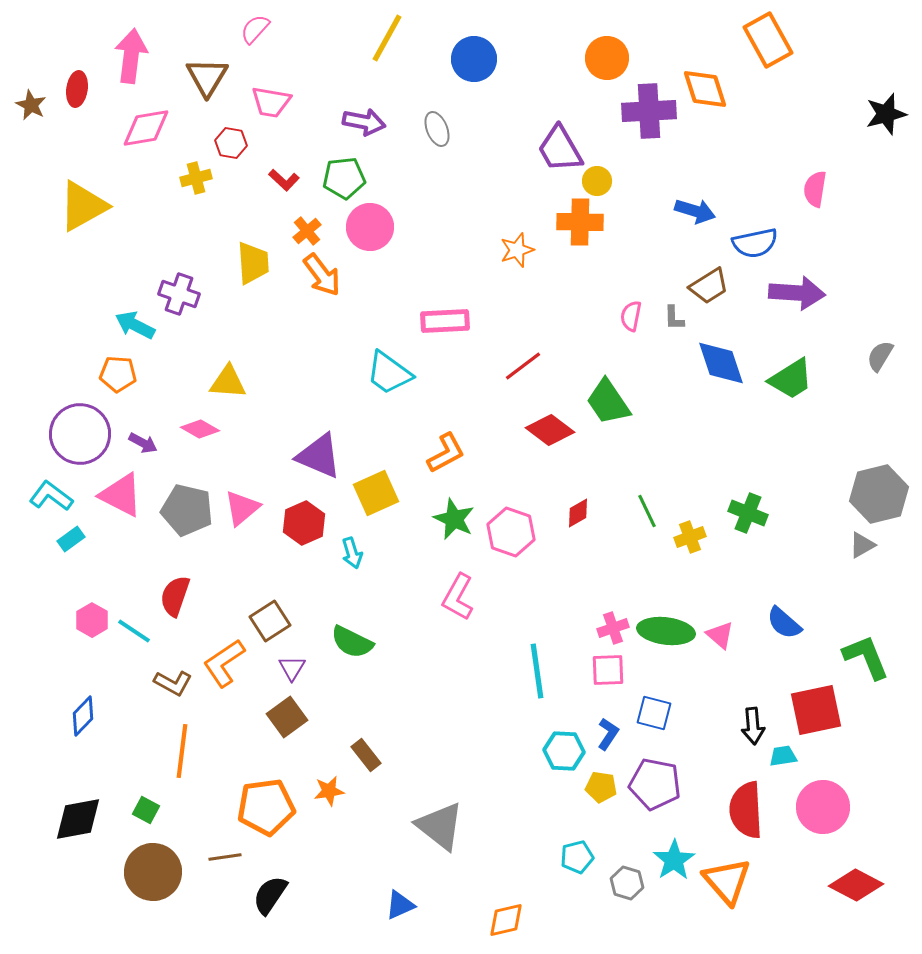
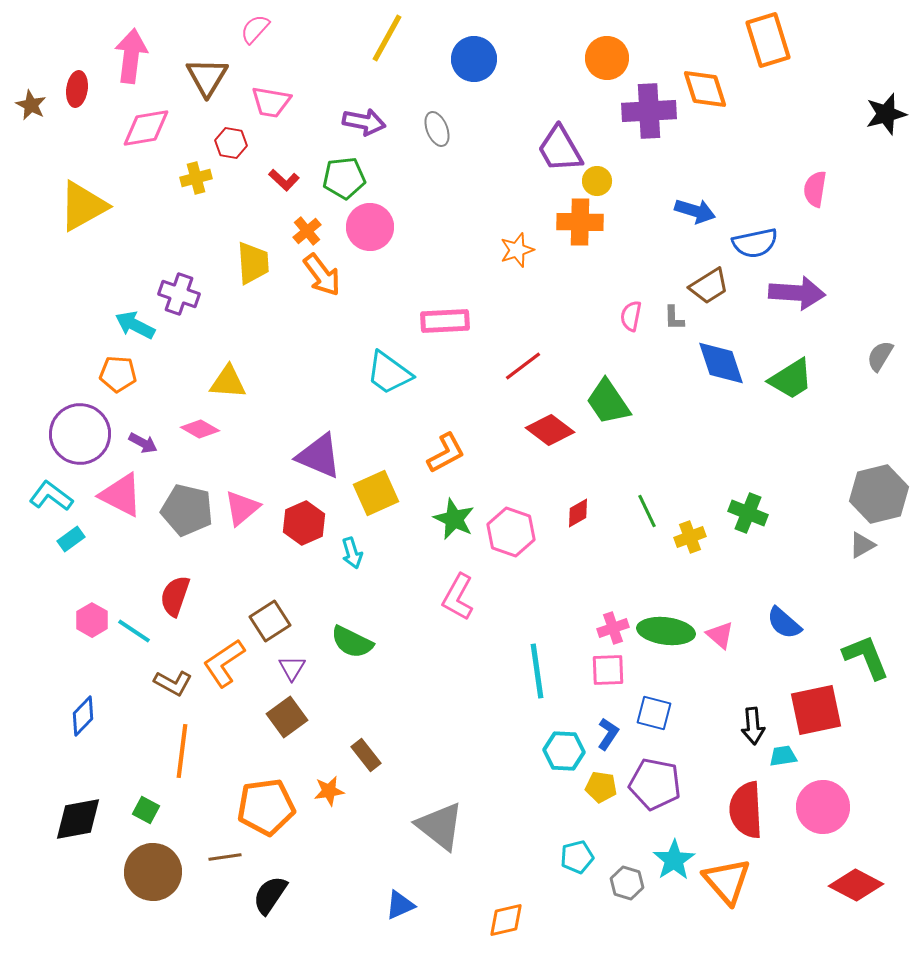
orange rectangle at (768, 40): rotated 12 degrees clockwise
